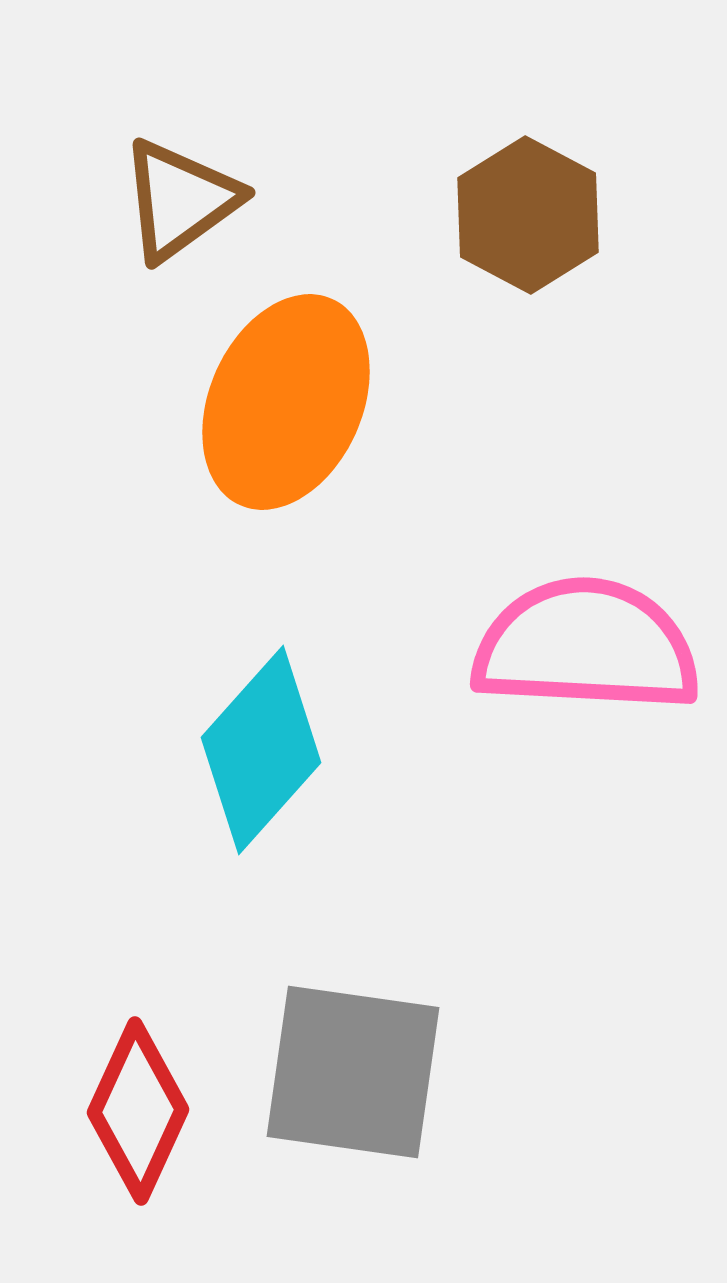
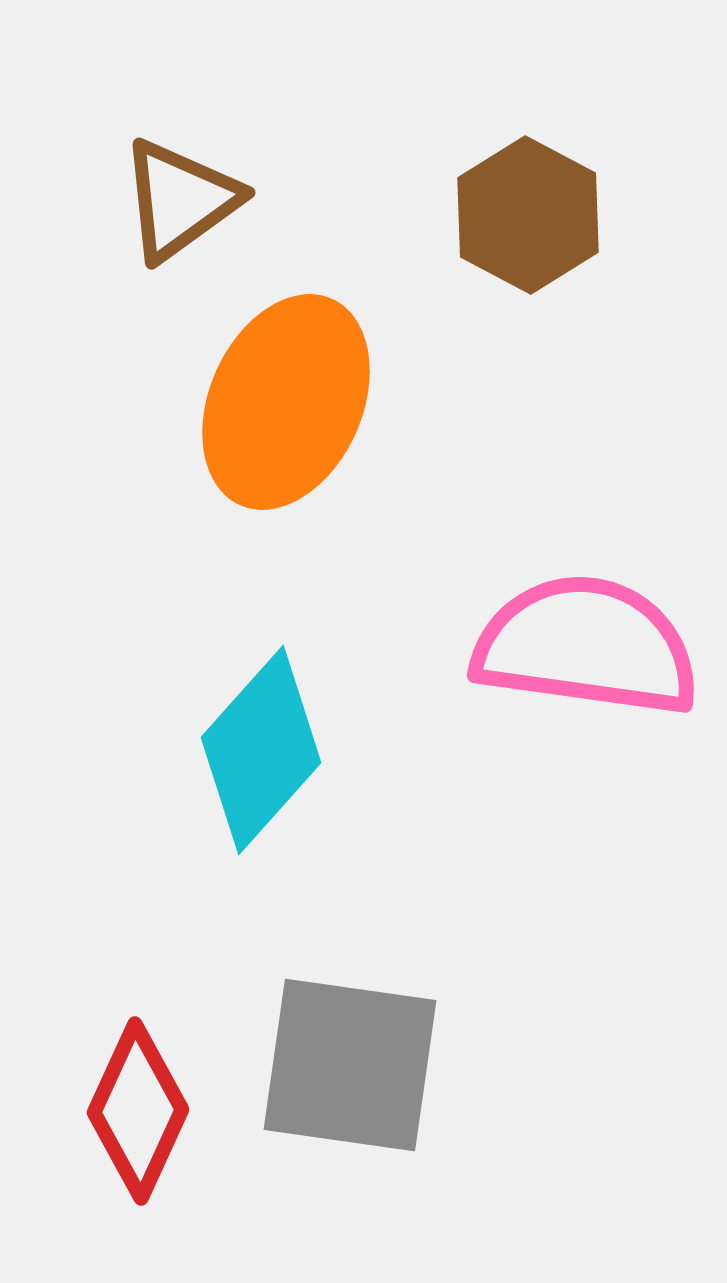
pink semicircle: rotated 5 degrees clockwise
gray square: moved 3 px left, 7 px up
